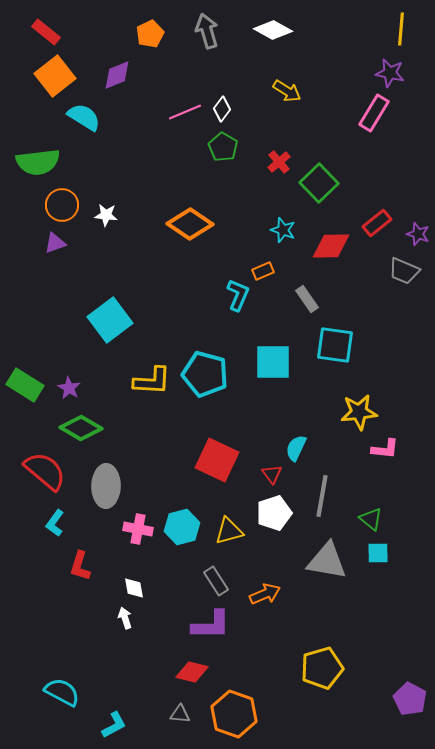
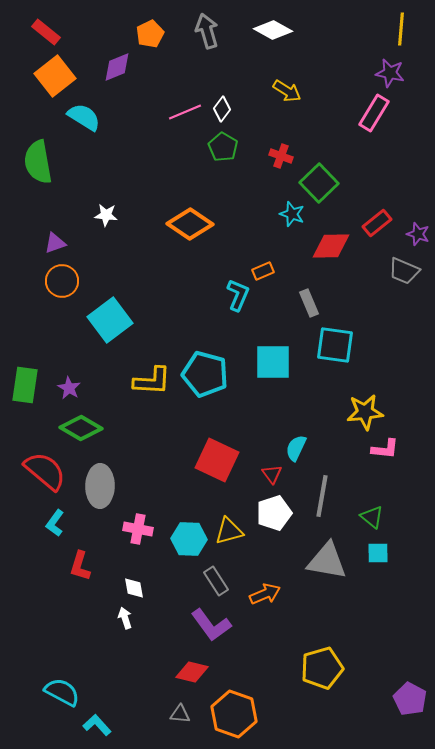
purple diamond at (117, 75): moved 8 px up
green semicircle at (38, 162): rotated 87 degrees clockwise
red cross at (279, 162): moved 2 px right, 6 px up; rotated 30 degrees counterclockwise
orange circle at (62, 205): moved 76 px down
cyan star at (283, 230): moved 9 px right, 16 px up
gray rectangle at (307, 299): moved 2 px right, 4 px down; rotated 12 degrees clockwise
green rectangle at (25, 385): rotated 66 degrees clockwise
yellow star at (359, 412): moved 6 px right
gray ellipse at (106, 486): moved 6 px left
green triangle at (371, 519): moved 1 px right, 2 px up
cyan hexagon at (182, 527): moved 7 px right, 12 px down; rotated 16 degrees clockwise
purple L-shape at (211, 625): rotated 54 degrees clockwise
cyan L-shape at (114, 725): moved 17 px left; rotated 104 degrees counterclockwise
